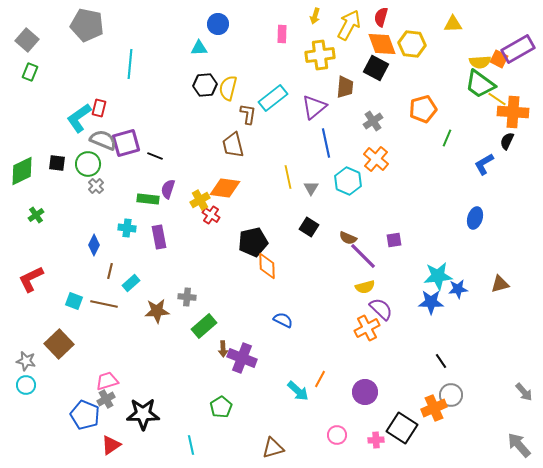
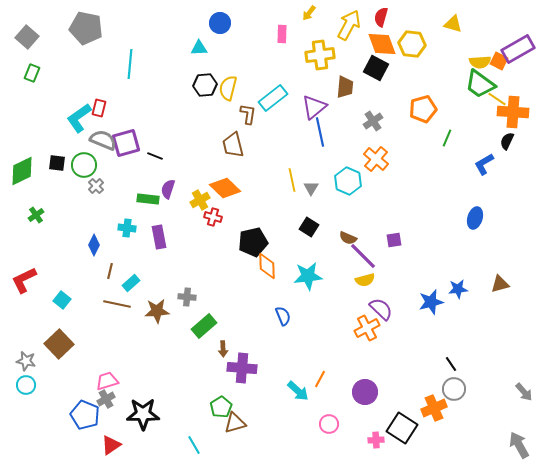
yellow arrow at (315, 16): moved 6 px left, 3 px up; rotated 21 degrees clockwise
blue circle at (218, 24): moved 2 px right, 1 px up
yellow triangle at (453, 24): rotated 18 degrees clockwise
gray pentagon at (87, 25): moved 1 px left, 3 px down
gray square at (27, 40): moved 3 px up
orange square at (499, 59): moved 2 px down
green rectangle at (30, 72): moved 2 px right, 1 px down
blue line at (326, 143): moved 6 px left, 11 px up
green circle at (88, 164): moved 4 px left, 1 px down
yellow line at (288, 177): moved 4 px right, 3 px down
orange diamond at (225, 188): rotated 36 degrees clockwise
red cross at (211, 215): moved 2 px right, 2 px down; rotated 18 degrees counterclockwise
cyan star at (438, 276): moved 130 px left
red L-shape at (31, 279): moved 7 px left, 1 px down
yellow semicircle at (365, 287): moved 7 px up
cyan square at (74, 301): moved 12 px left, 1 px up; rotated 18 degrees clockwise
blue star at (431, 302): rotated 15 degrees counterclockwise
brown line at (104, 304): moved 13 px right
blue semicircle at (283, 320): moved 4 px up; rotated 42 degrees clockwise
purple cross at (242, 358): moved 10 px down; rotated 16 degrees counterclockwise
black line at (441, 361): moved 10 px right, 3 px down
gray circle at (451, 395): moved 3 px right, 6 px up
pink circle at (337, 435): moved 8 px left, 11 px up
cyan line at (191, 445): moved 3 px right; rotated 18 degrees counterclockwise
gray arrow at (519, 445): rotated 12 degrees clockwise
brown triangle at (273, 448): moved 38 px left, 25 px up
